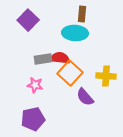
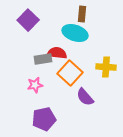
cyan ellipse: rotated 15 degrees clockwise
red semicircle: moved 3 px left, 5 px up
yellow cross: moved 9 px up
pink star: rotated 21 degrees counterclockwise
purple pentagon: moved 11 px right
